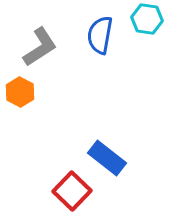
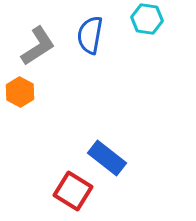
blue semicircle: moved 10 px left
gray L-shape: moved 2 px left, 1 px up
red square: moved 1 px right; rotated 12 degrees counterclockwise
